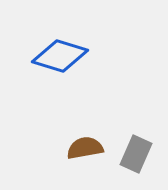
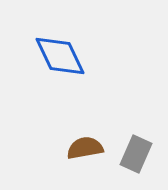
blue diamond: rotated 48 degrees clockwise
